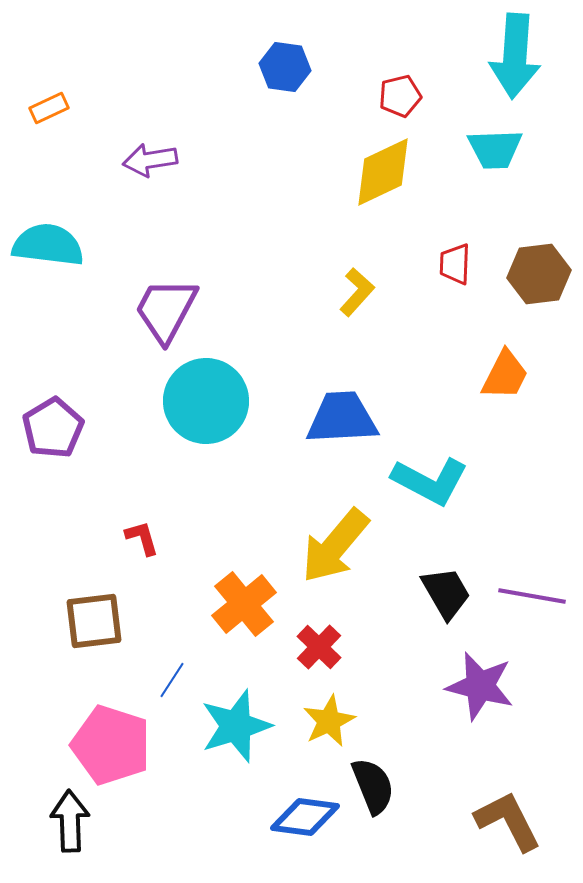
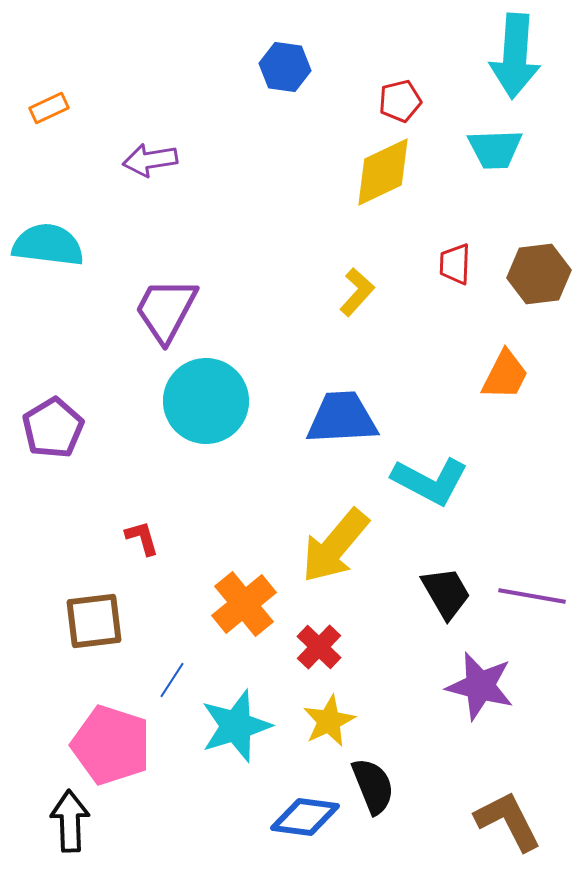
red pentagon: moved 5 px down
